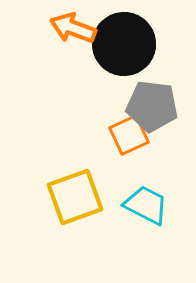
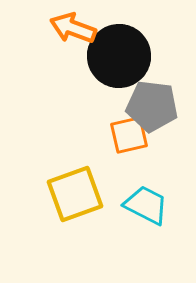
black circle: moved 5 px left, 12 px down
orange square: rotated 12 degrees clockwise
yellow square: moved 3 px up
